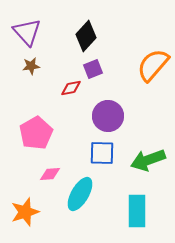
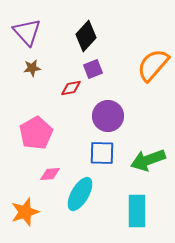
brown star: moved 1 px right, 2 px down
